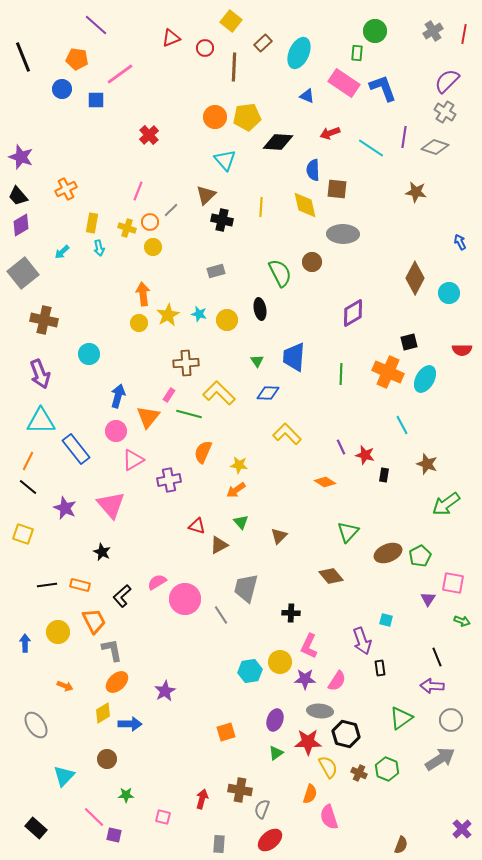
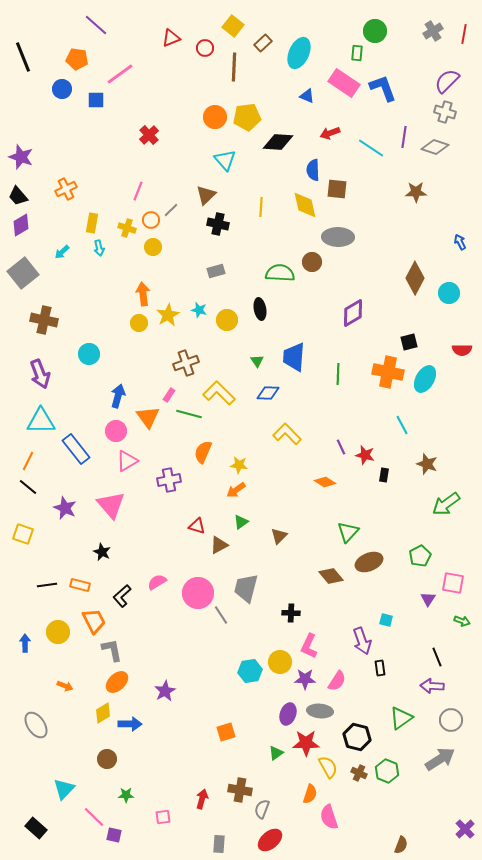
yellow square at (231, 21): moved 2 px right, 5 px down
gray cross at (445, 112): rotated 15 degrees counterclockwise
brown star at (416, 192): rotated 10 degrees counterclockwise
black cross at (222, 220): moved 4 px left, 4 px down
orange circle at (150, 222): moved 1 px right, 2 px up
gray ellipse at (343, 234): moved 5 px left, 3 px down
green semicircle at (280, 273): rotated 60 degrees counterclockwise
cyan star at (199, 314): moved 4 px up
brown cross at (186, 363): rotated 15 degrees counterclockwise
orange cross at (388, 372): rotated 12 degrees counterclockwise
green line at (341, 374): moved 3 px left
orange triangle at (148, 417): rotated 15 degrees counterclockwise
pink triangle at (133, 460): moved 6 px left, 1 px down
green triangle at (241, 522): rotated 35 degrees clockwise
brown ellipse at (388, 553): moved 19 px left, 9 px down
pink circle at (185, 599): moved 13 px right, 6 px up
purple ellipse at (275, 720): moved 13 px right, 6 px up
black hexagon at (346, 734): moved 11 px right, 3 px down
red star at (308, 742): moved 2 px left, 1 px down
green hexagon at (387, 769): moved 2 px down
cyan triangle at (64, 776): moved 13 px down
pink square at (163, 817): rotated 21 degrees counterclockwise
purple cross at (462, 829): moved 3 px right
